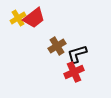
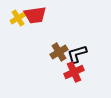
red trapezoid: moved 1 px right, 3 px up; rotated 30 degrees clockwise
brown cross: moved 2 px right, 6 px down
